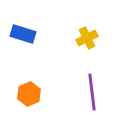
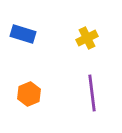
purple line: moved 1 px down
